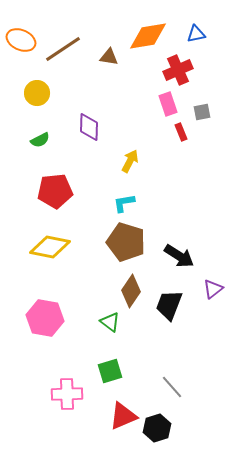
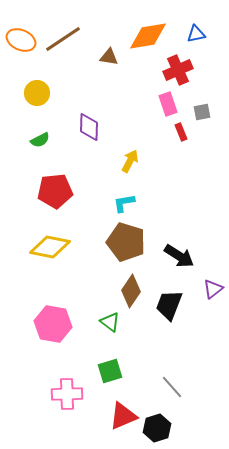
brown line: moved 10 px up
pink hexagon: moved 8 px right, 6 px down
